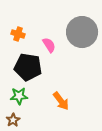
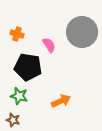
orange cross: moved 1 px left
green star: rotated 18 degrees clockwise
orange arrow: rotated 78 degrees counterclockwise
brown star: rotated 24 degrees counterclockwise
